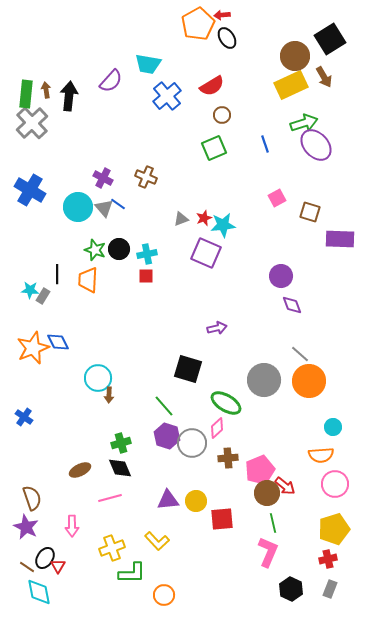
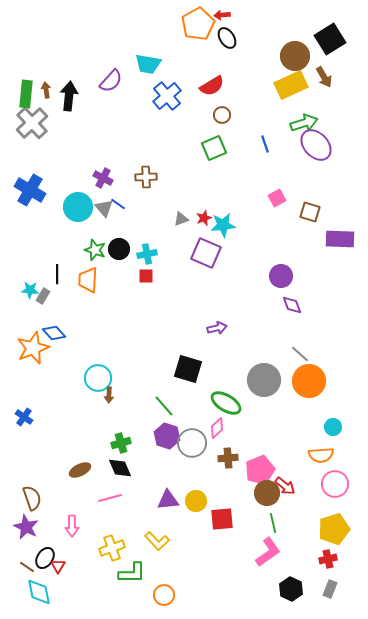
brown cross at (146, 177): rotated 25 degrees counterclockwise
blue diamond at (58, 342): moved 4 px left, 9 px up; rotated 15 degrees counterclockwise
pink L-shape at (268, 552): rotated 32 degrees clockwise
